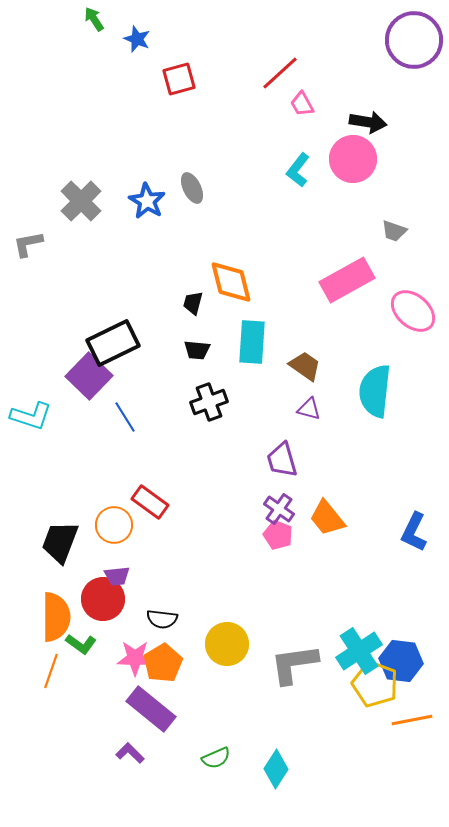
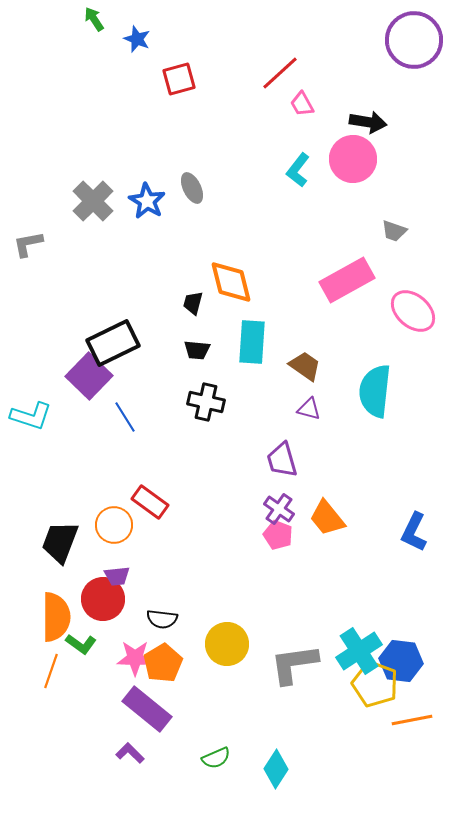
gray cross at (81, 201): moved 12 px right
black cross at (209, 402): moved 3 px left; rotated 33 degrees clockwise
purple rectangle at (151, 709): moved 4 px left
